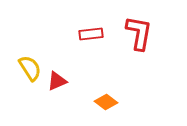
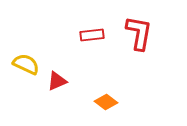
red rectangle: moved 1 px right, 1 px down
yellow semicircle: moved 4 px left, 4 px up; rotated 32 degrees counterclockwise
